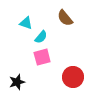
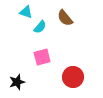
cyan triangle: moved 11 px up
cyan semicircle: moved 1 px left, 10 px up
